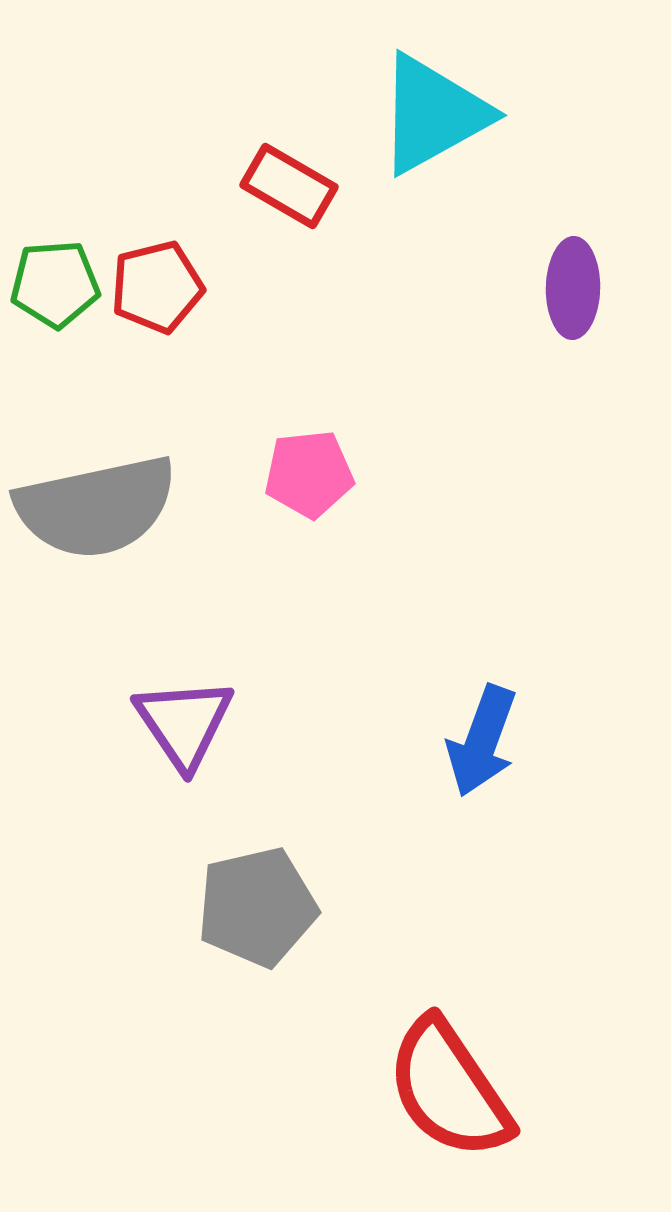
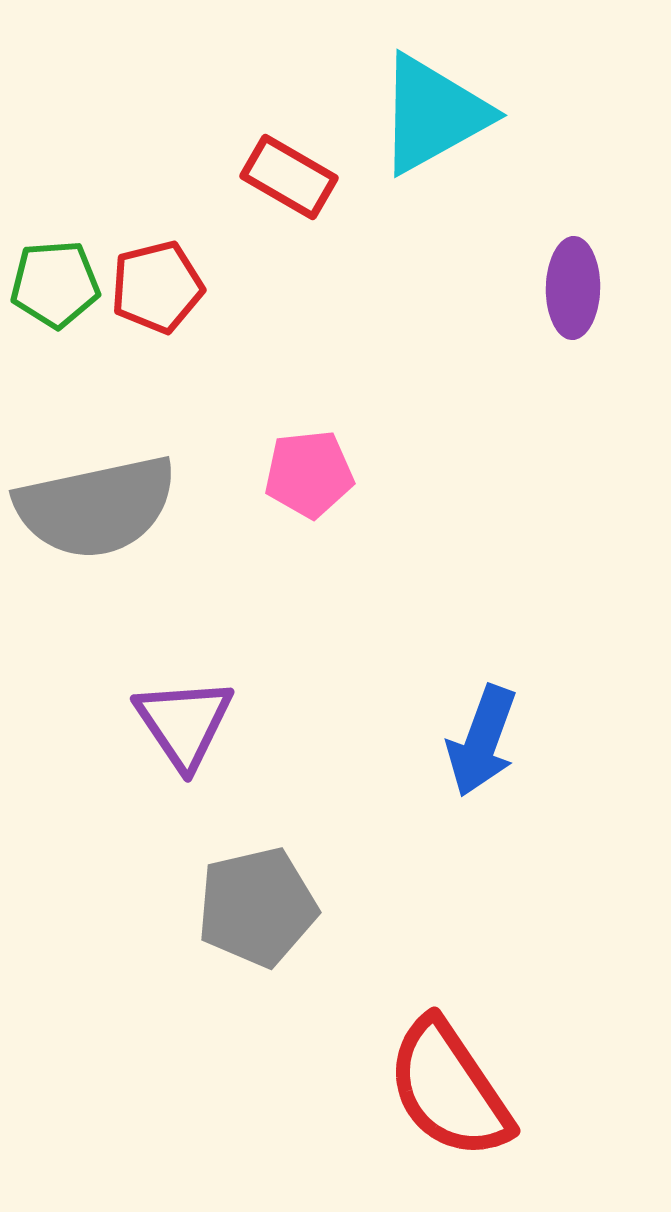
red rectangle: moved 9 px up
